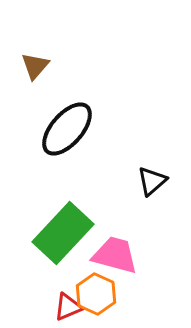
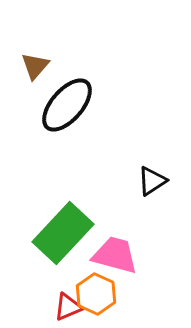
black ellipse: moved 24 px up
black triangle: rotated 8 degrees clockwise
